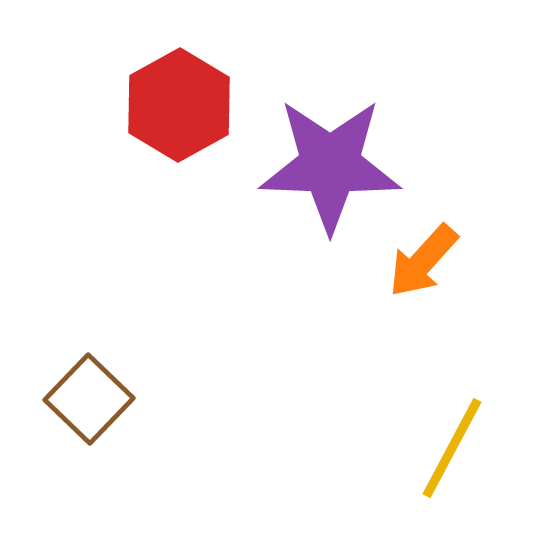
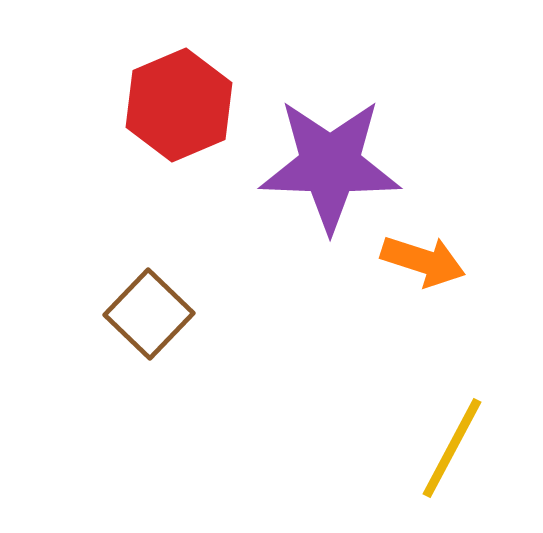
red hexagon: rotated 6 degrees clockwise
orange arrow: rotated 114 degrees counterclockwise
brown square: moved 60 px right, 85 px up
